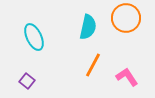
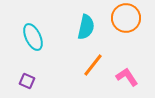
cyan semicircle: moved 2 px left
cyan ellipse: moved 1 px left
orange line: rotated 10 degrees clockwise
purple square: rotated 14 degrees counterclockwise
